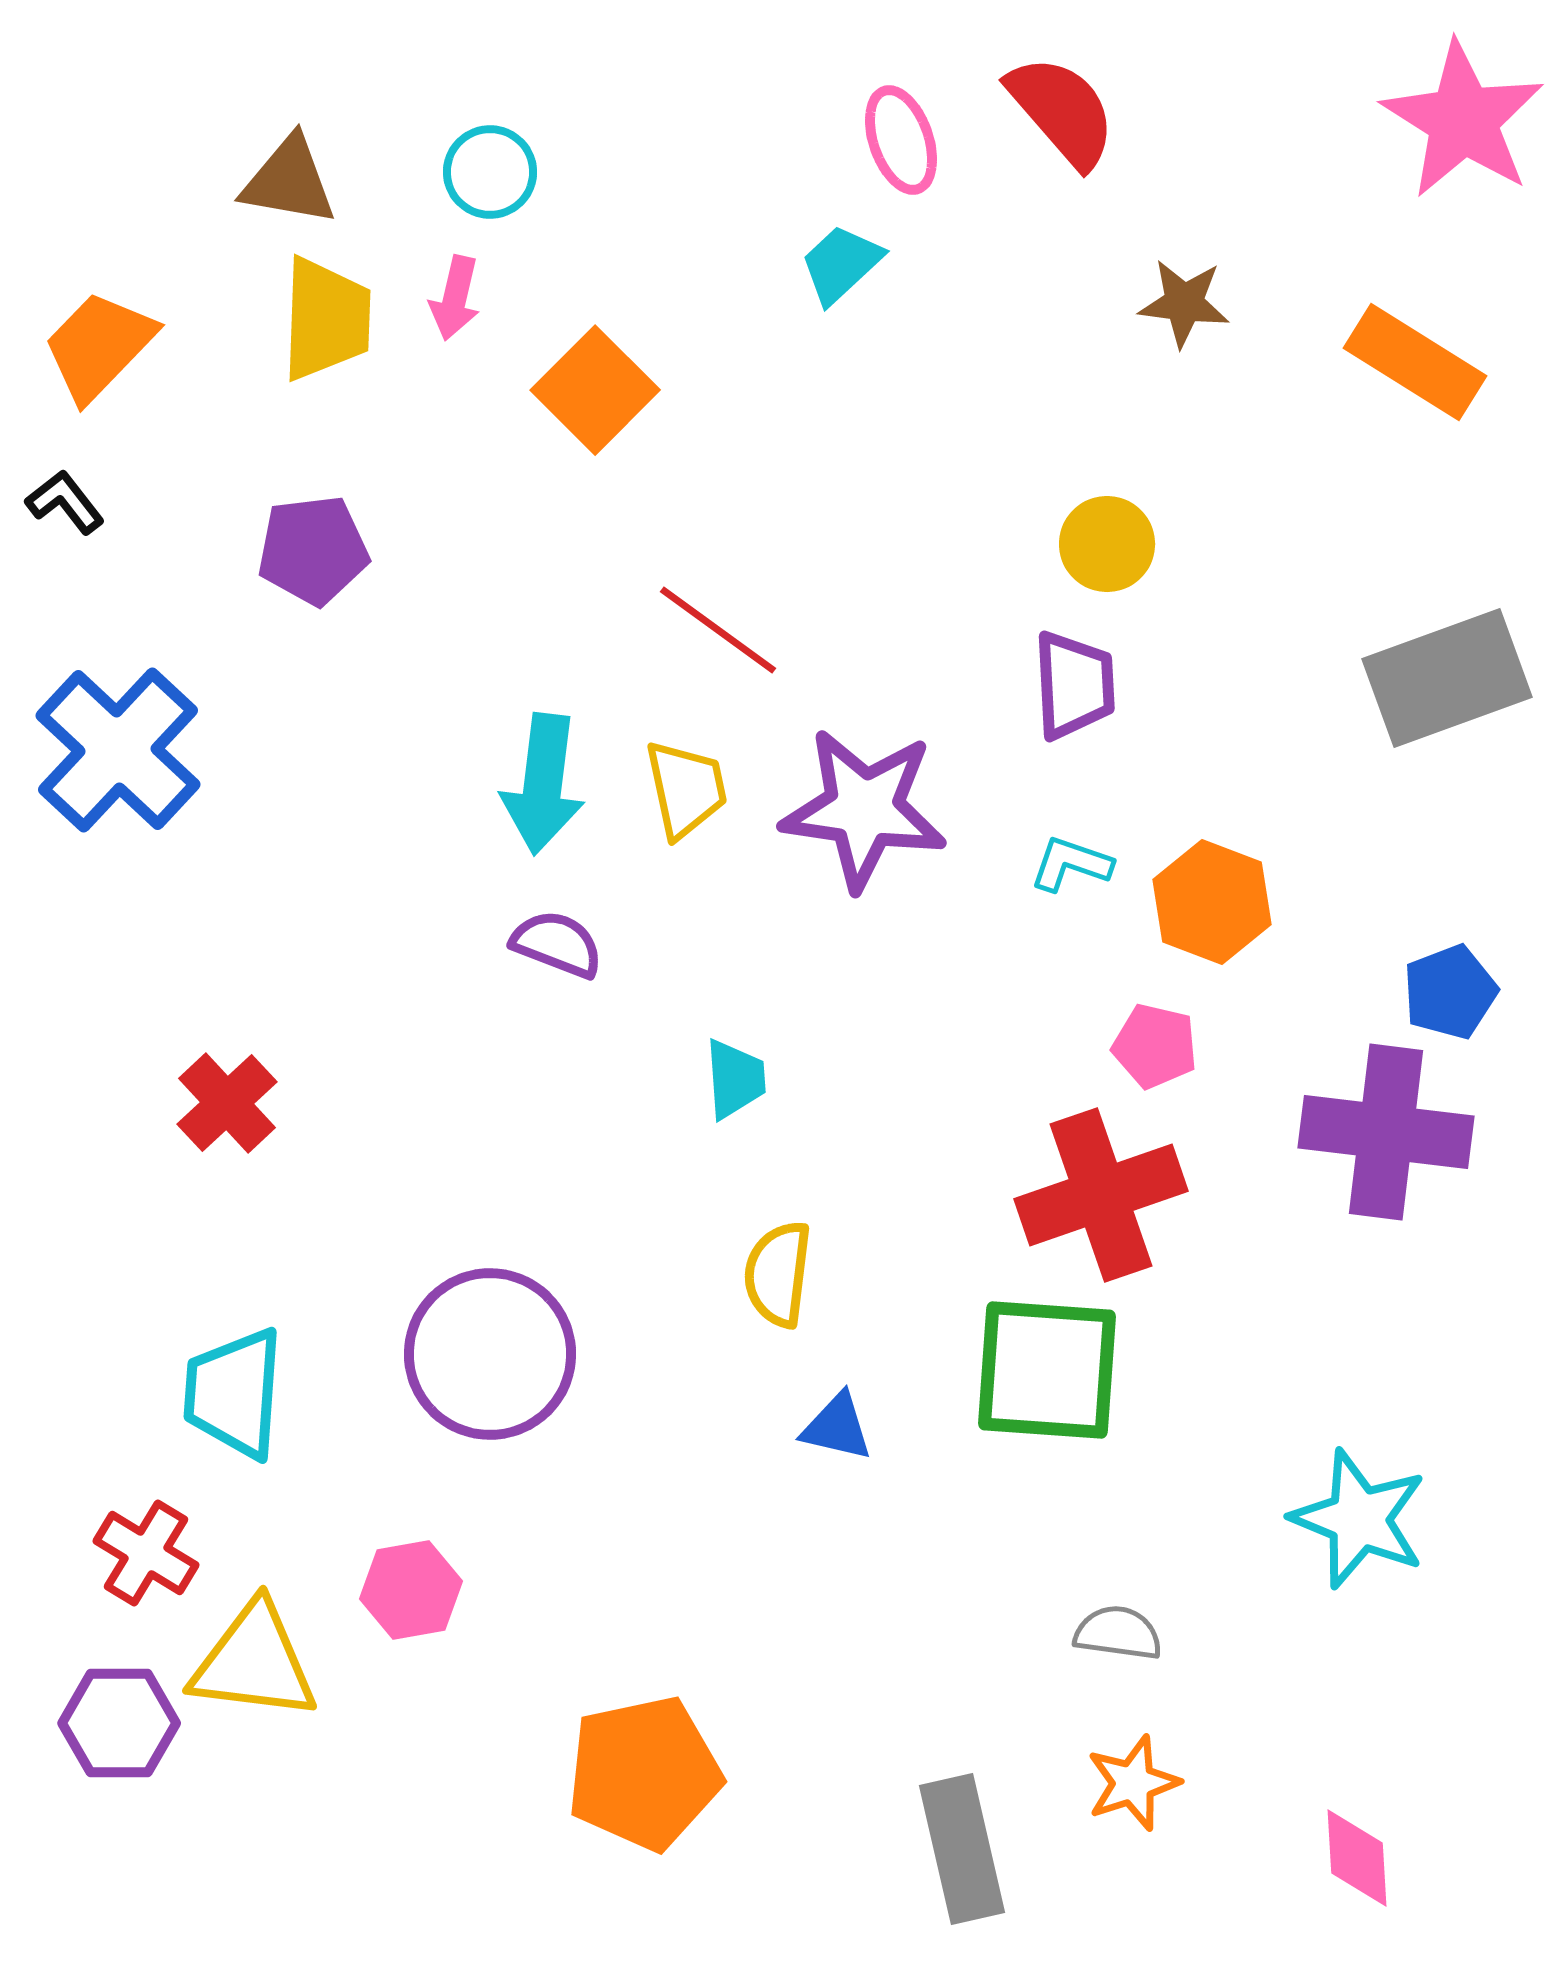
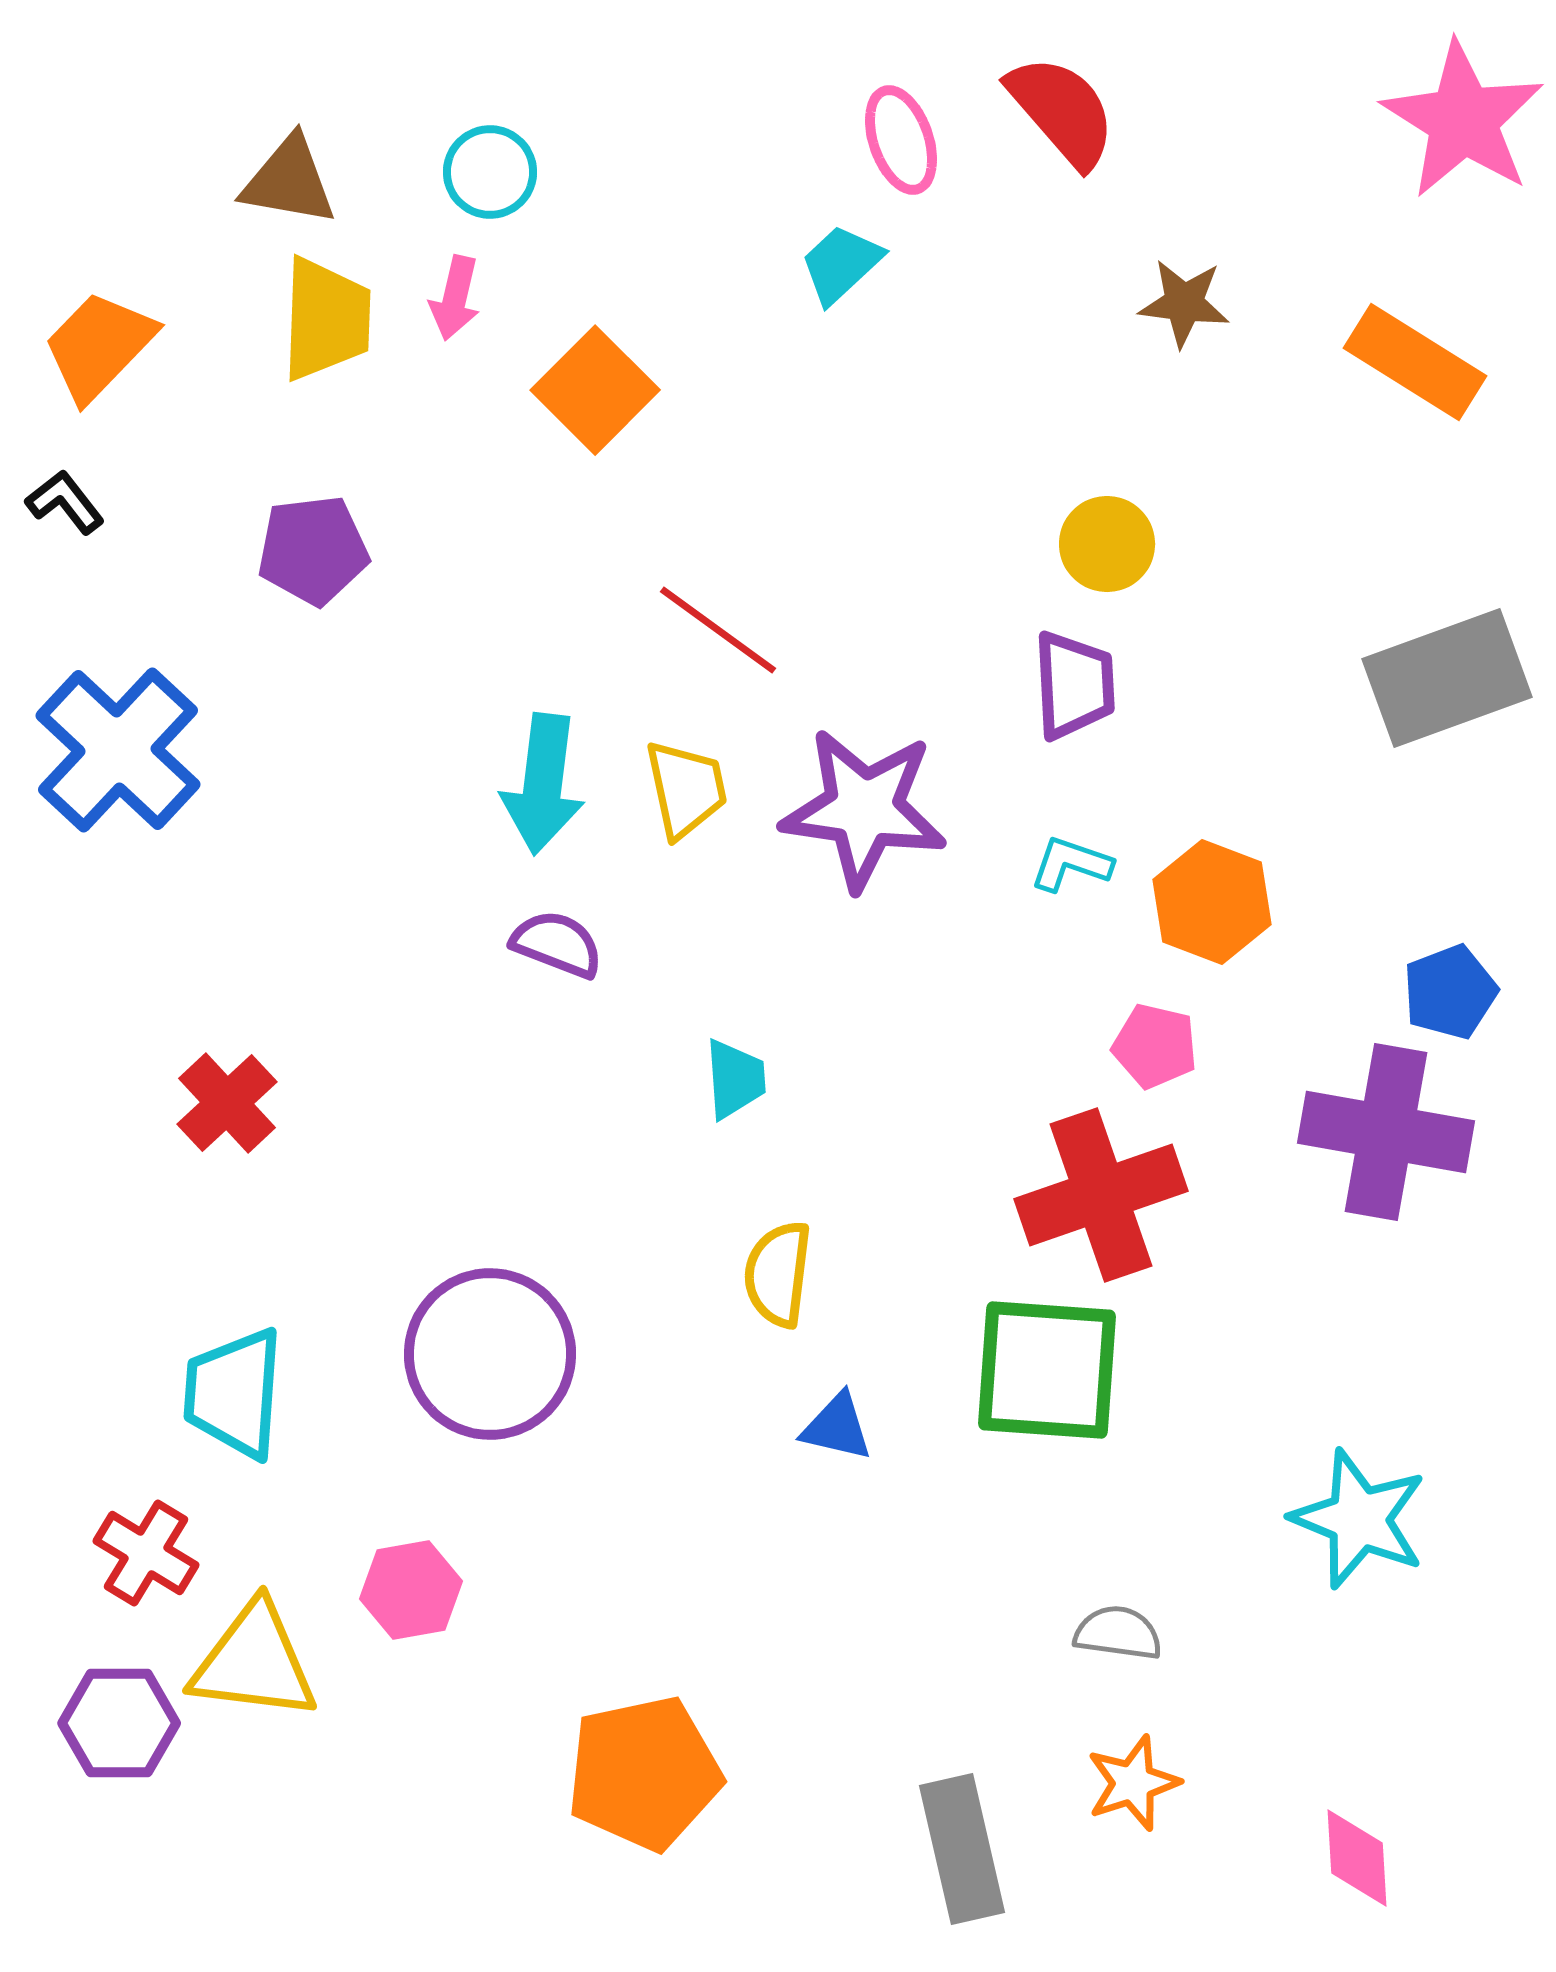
purple cross at (1386, 1132): rotated 3 degrees clockwise
